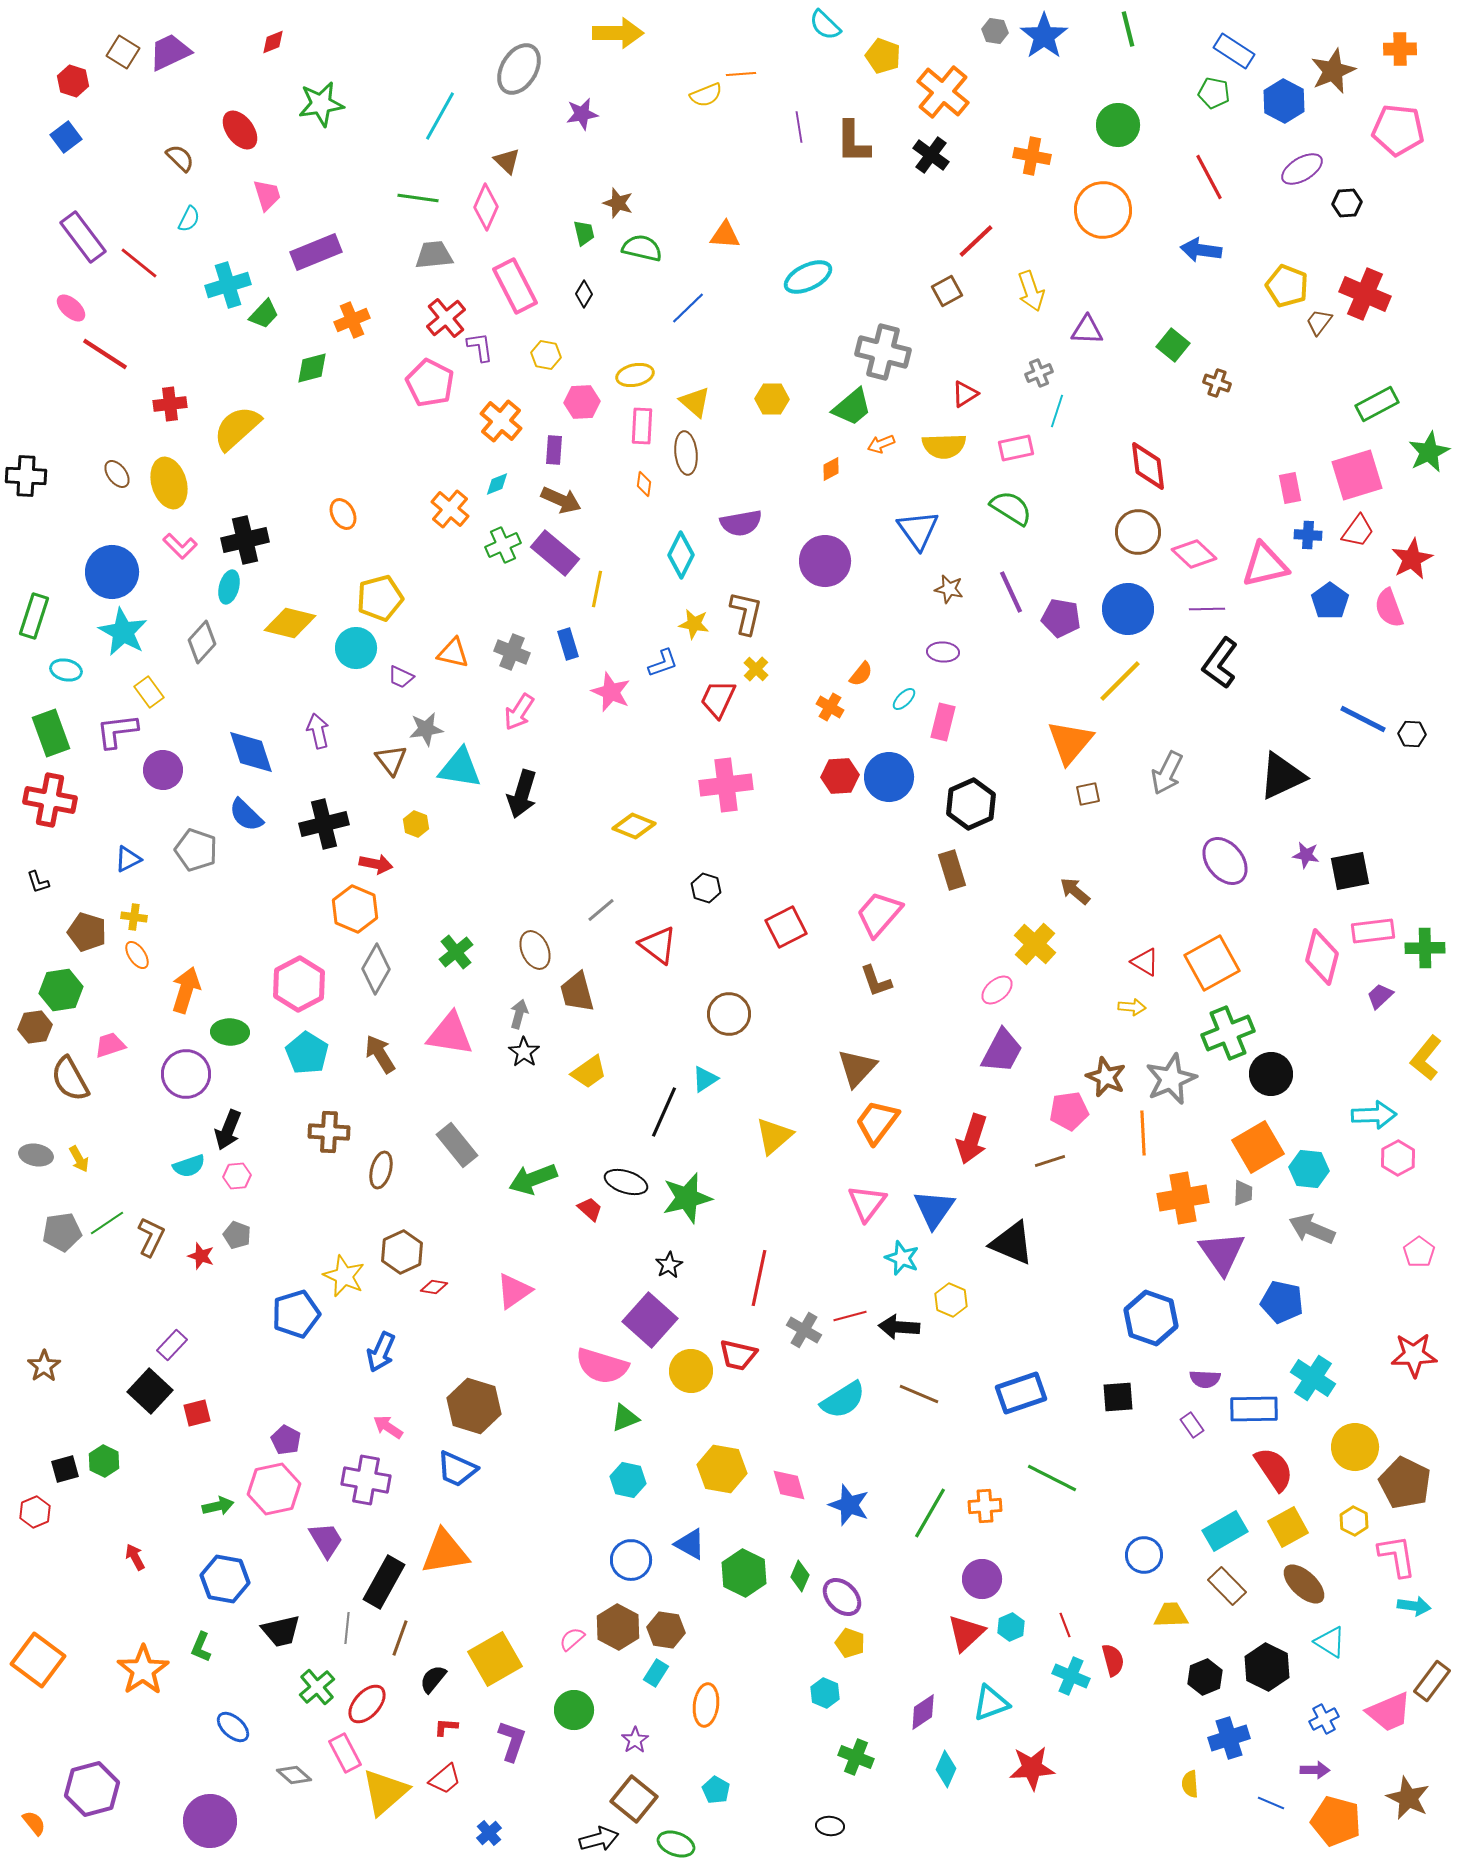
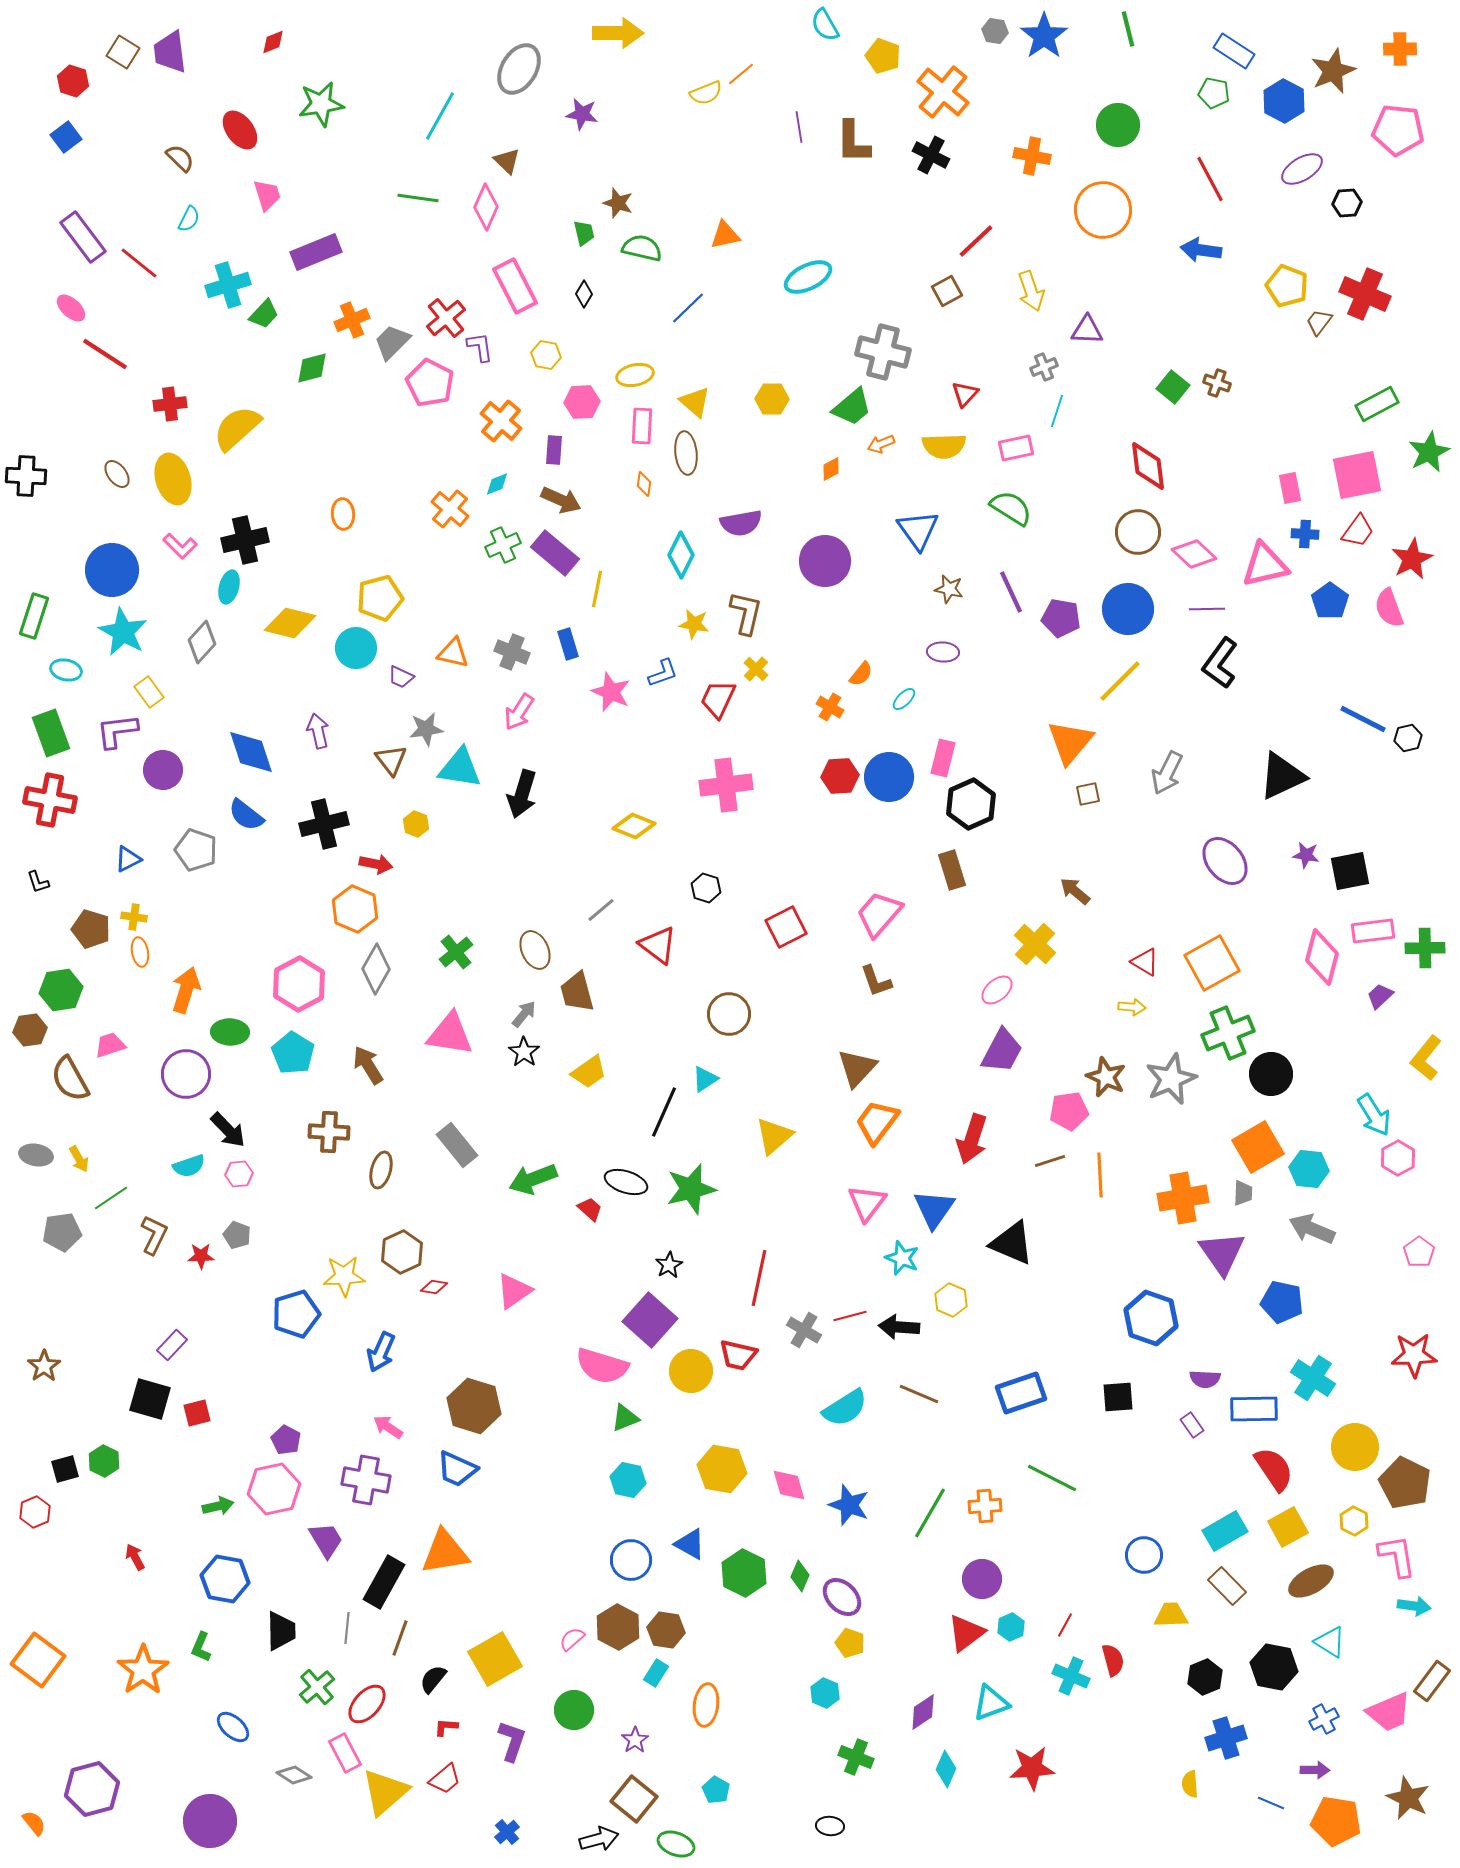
cyan semicircle at (825, 25): rotated 16 degrees clockwise
purple trapezoid at (170, 52): rotated 72 degrees counterclockwise
orange line at (741, 74): rotated 36 degrees counterclockwise
yellow semicircle at (706, 95): moved 2 px up
purple star at (582, 114): rotated 20 degrees clockwise
black cross at (931, 155): rotated 9 degrees counterclockwise
red line at (1209, 177): moved 1 px right, 2 px down
orange triangle at (725, 235): rotated 16 degrees counterclockwise
gray trapezoid at (434, 255): moved 42 px left, 87 px down; rotated 39 degrees counterclockwise
green square at (1173, 345): moved 42 px down
gray cross at (1039, 373): moved 5 px right, 6 px up
red triangle at (965, 394): rotated 16 degrees counterclockwise
pink square at (1357, 475): rotated 6 degrees clockwise
yellow ellipse at (169, 483): moved 4 px right, 4 px up
orange ellipse at (343, 514): rotated 24 degrees clockwise
blue cross at (1308, 535): moved 3 px left, 1 px up
blue circle at (112, 572): moved 2 px up
blue L-shape at (663, 663): moved 10 px down
pink rectangle at (943, 722): moved 36 px down
black hexagon at (1412, 734): moved 4 px left, 4 px down; rotated 16 degrees counterclockwise
blue semicircle at (246, 815): rotated 6 degrees counterclockwise
brown pentagon at (87, 932): moved 4 px right, 3 px up
orange ellipse at (137, 955): moved 3 px right, 3 px up; rotated 24 degrees clockwise
gray arrow at (519, 1014): moved 5 px right; rotated 24 degrees clockwise
brown hexagon at (35, 1027): moved 5 px left, 3 px down
cyan pentagon at (307, 1053): moved 14 px left
brown arrow at (380, 1054): moved 12 px left, 11 px down
cyan arrow at (1374, 1115): rotated 60 degrees clockwise
black arrow at (228, 1130): rotated 66 degrees counterclockwise
orange line at (1143, 1133): moved 43 px left, 42 px down
pink hexagon at (237, 1176): moved 2 px right, 2 px up
green star at (687, 1198): moved 4 px right, 9 px up
green line at (107, 1223): moved 4 px right, 25 px up
brown L-shape at (151, 1237): moved 3 px right, 2 px up
red star at (201, 1256): rotated 20 degrees counterclockwise
yellow star at (344, 1276): rotated 27 degrees counterclockwise
black square at (150, 1391): moved 8 px down; rotated 27 degrees counterclockwise
cyan semicircle at (843, 1400): moved 2 px right, 8 px down
brown ellipse at (1304, 1584): moved 7 px right, 3 px up; rotated 72 degrees counterclockwise
red line at (1065, 1625): rotated 50 degrees clockwise
black trapezoid at (281, 1631): rotated 78 degrees counterclockwise
red triangle at (966, 1633): rotated 6 degrees clockwise
black hexagon at (1267, 1667): moved 7 px right; rotated 15 degrees counterclockwise
blue cross at (1229, 1738): moved 3 px left
gray diamond at (294, 1775): rotated 8 degrees counterclockwise
orange pentagon at (1336, 1821): rotated 6 degrees counterclockwise
blue cross at (489, 1833): moved 18 px right, 1 px up
